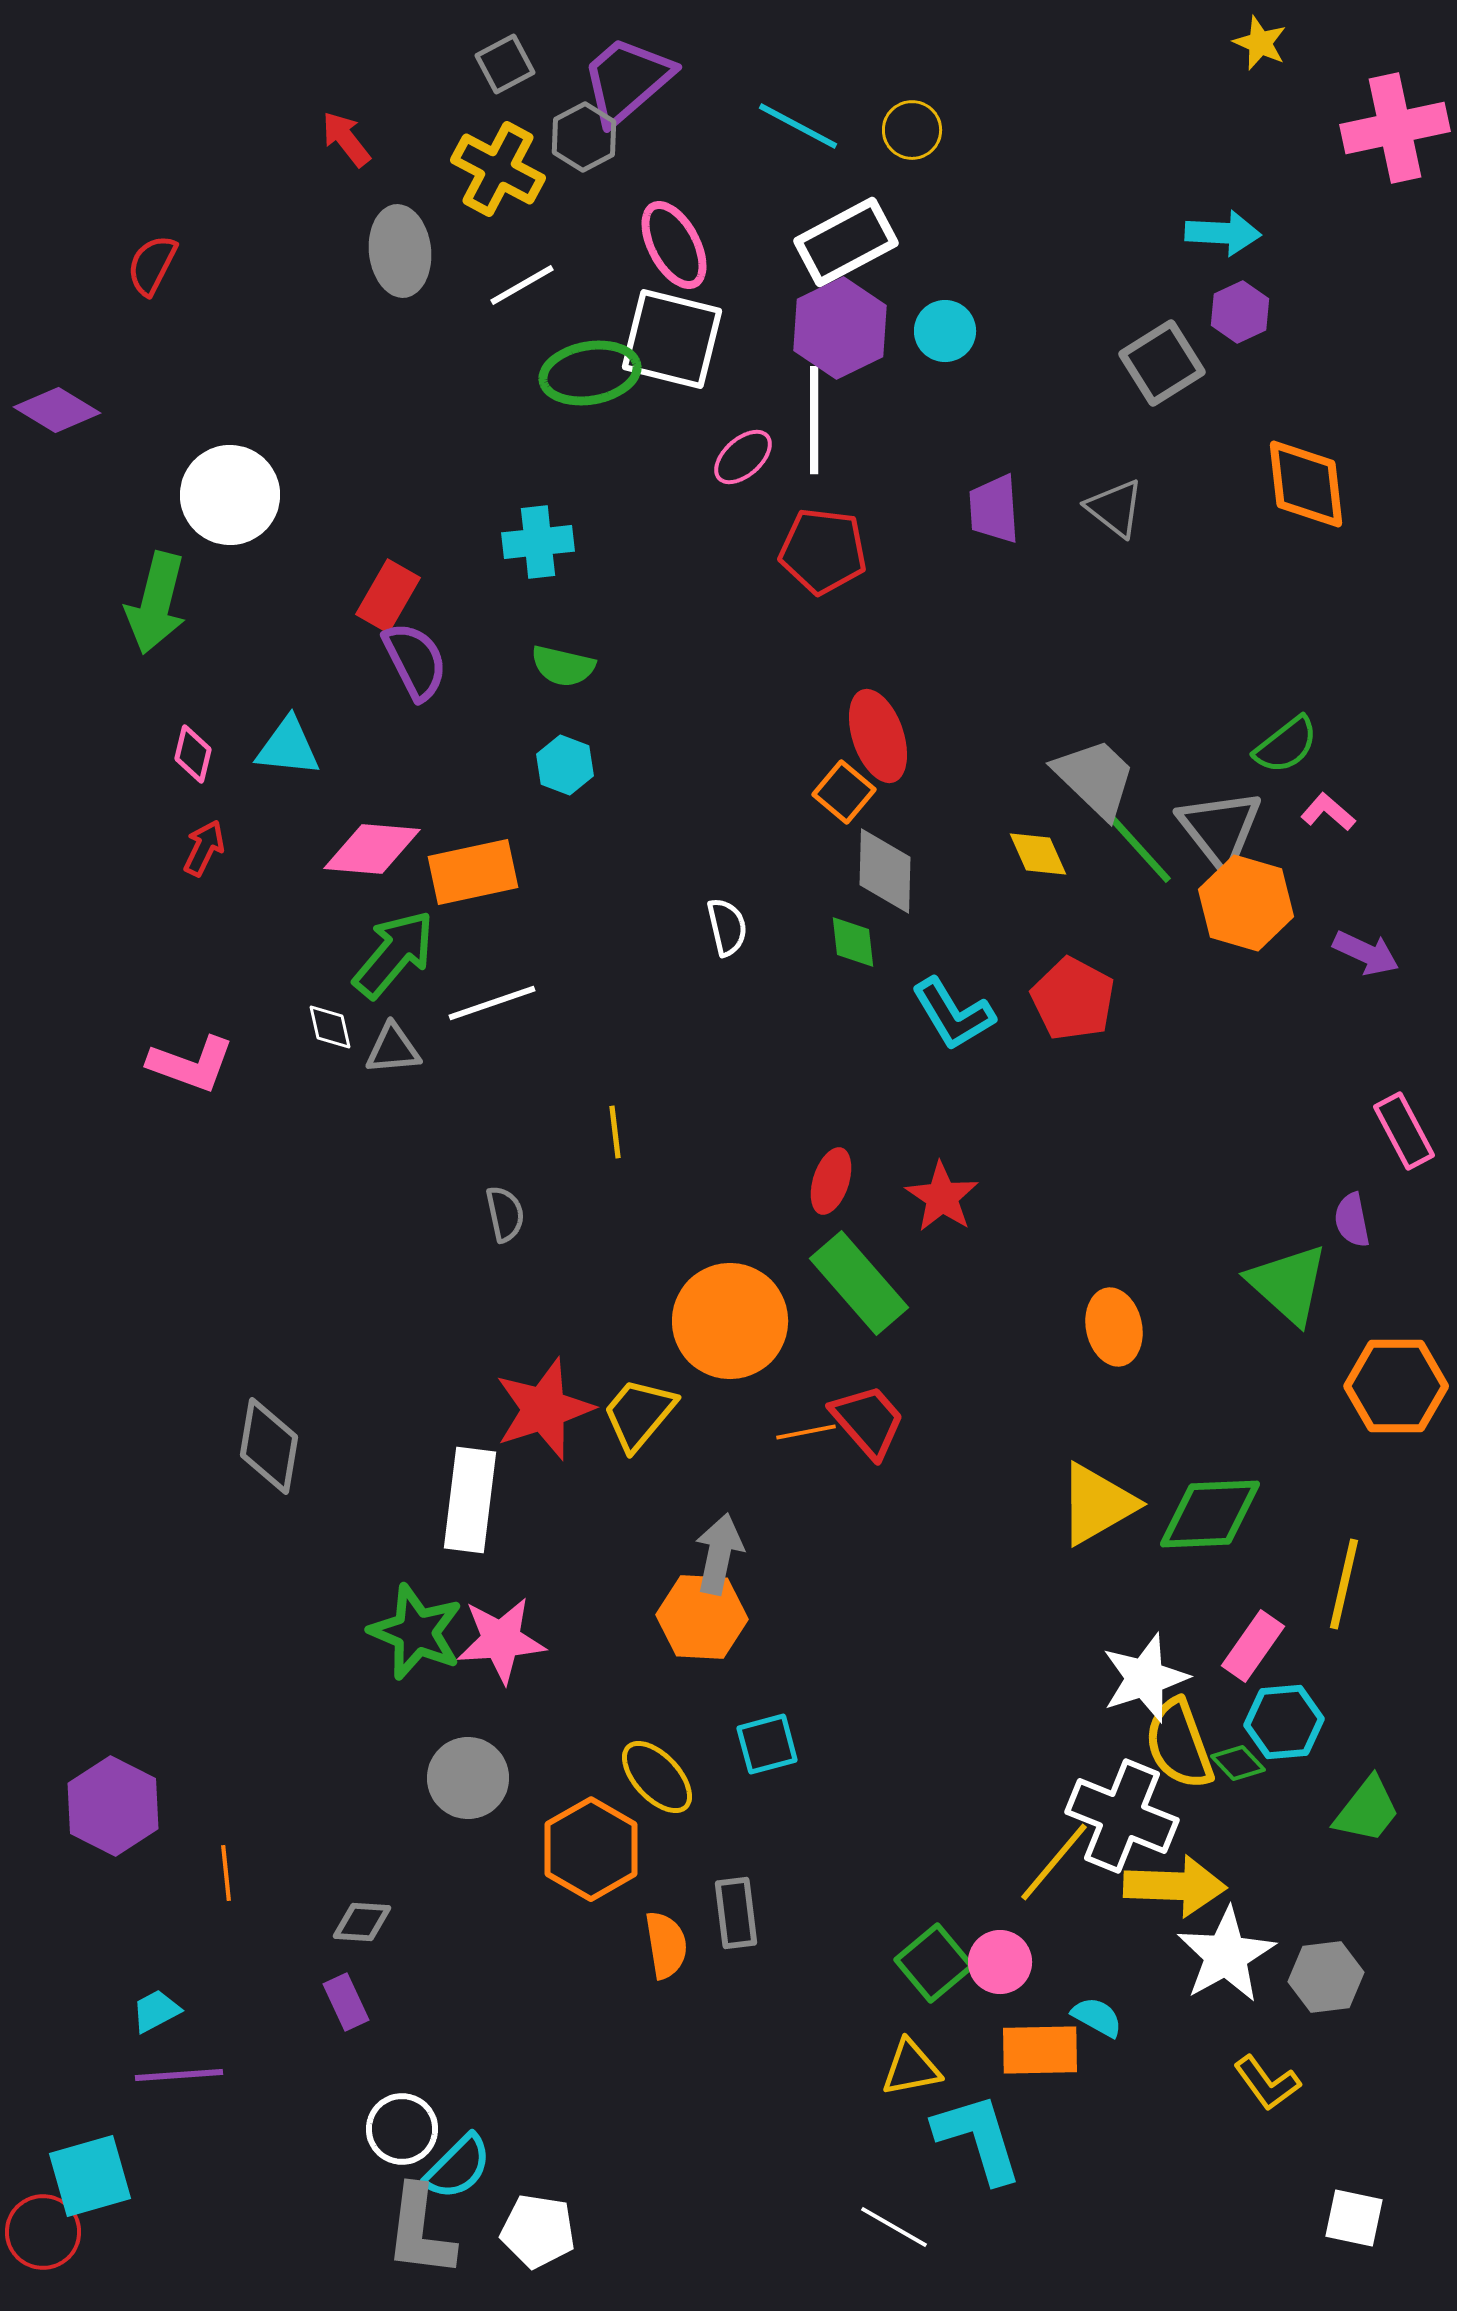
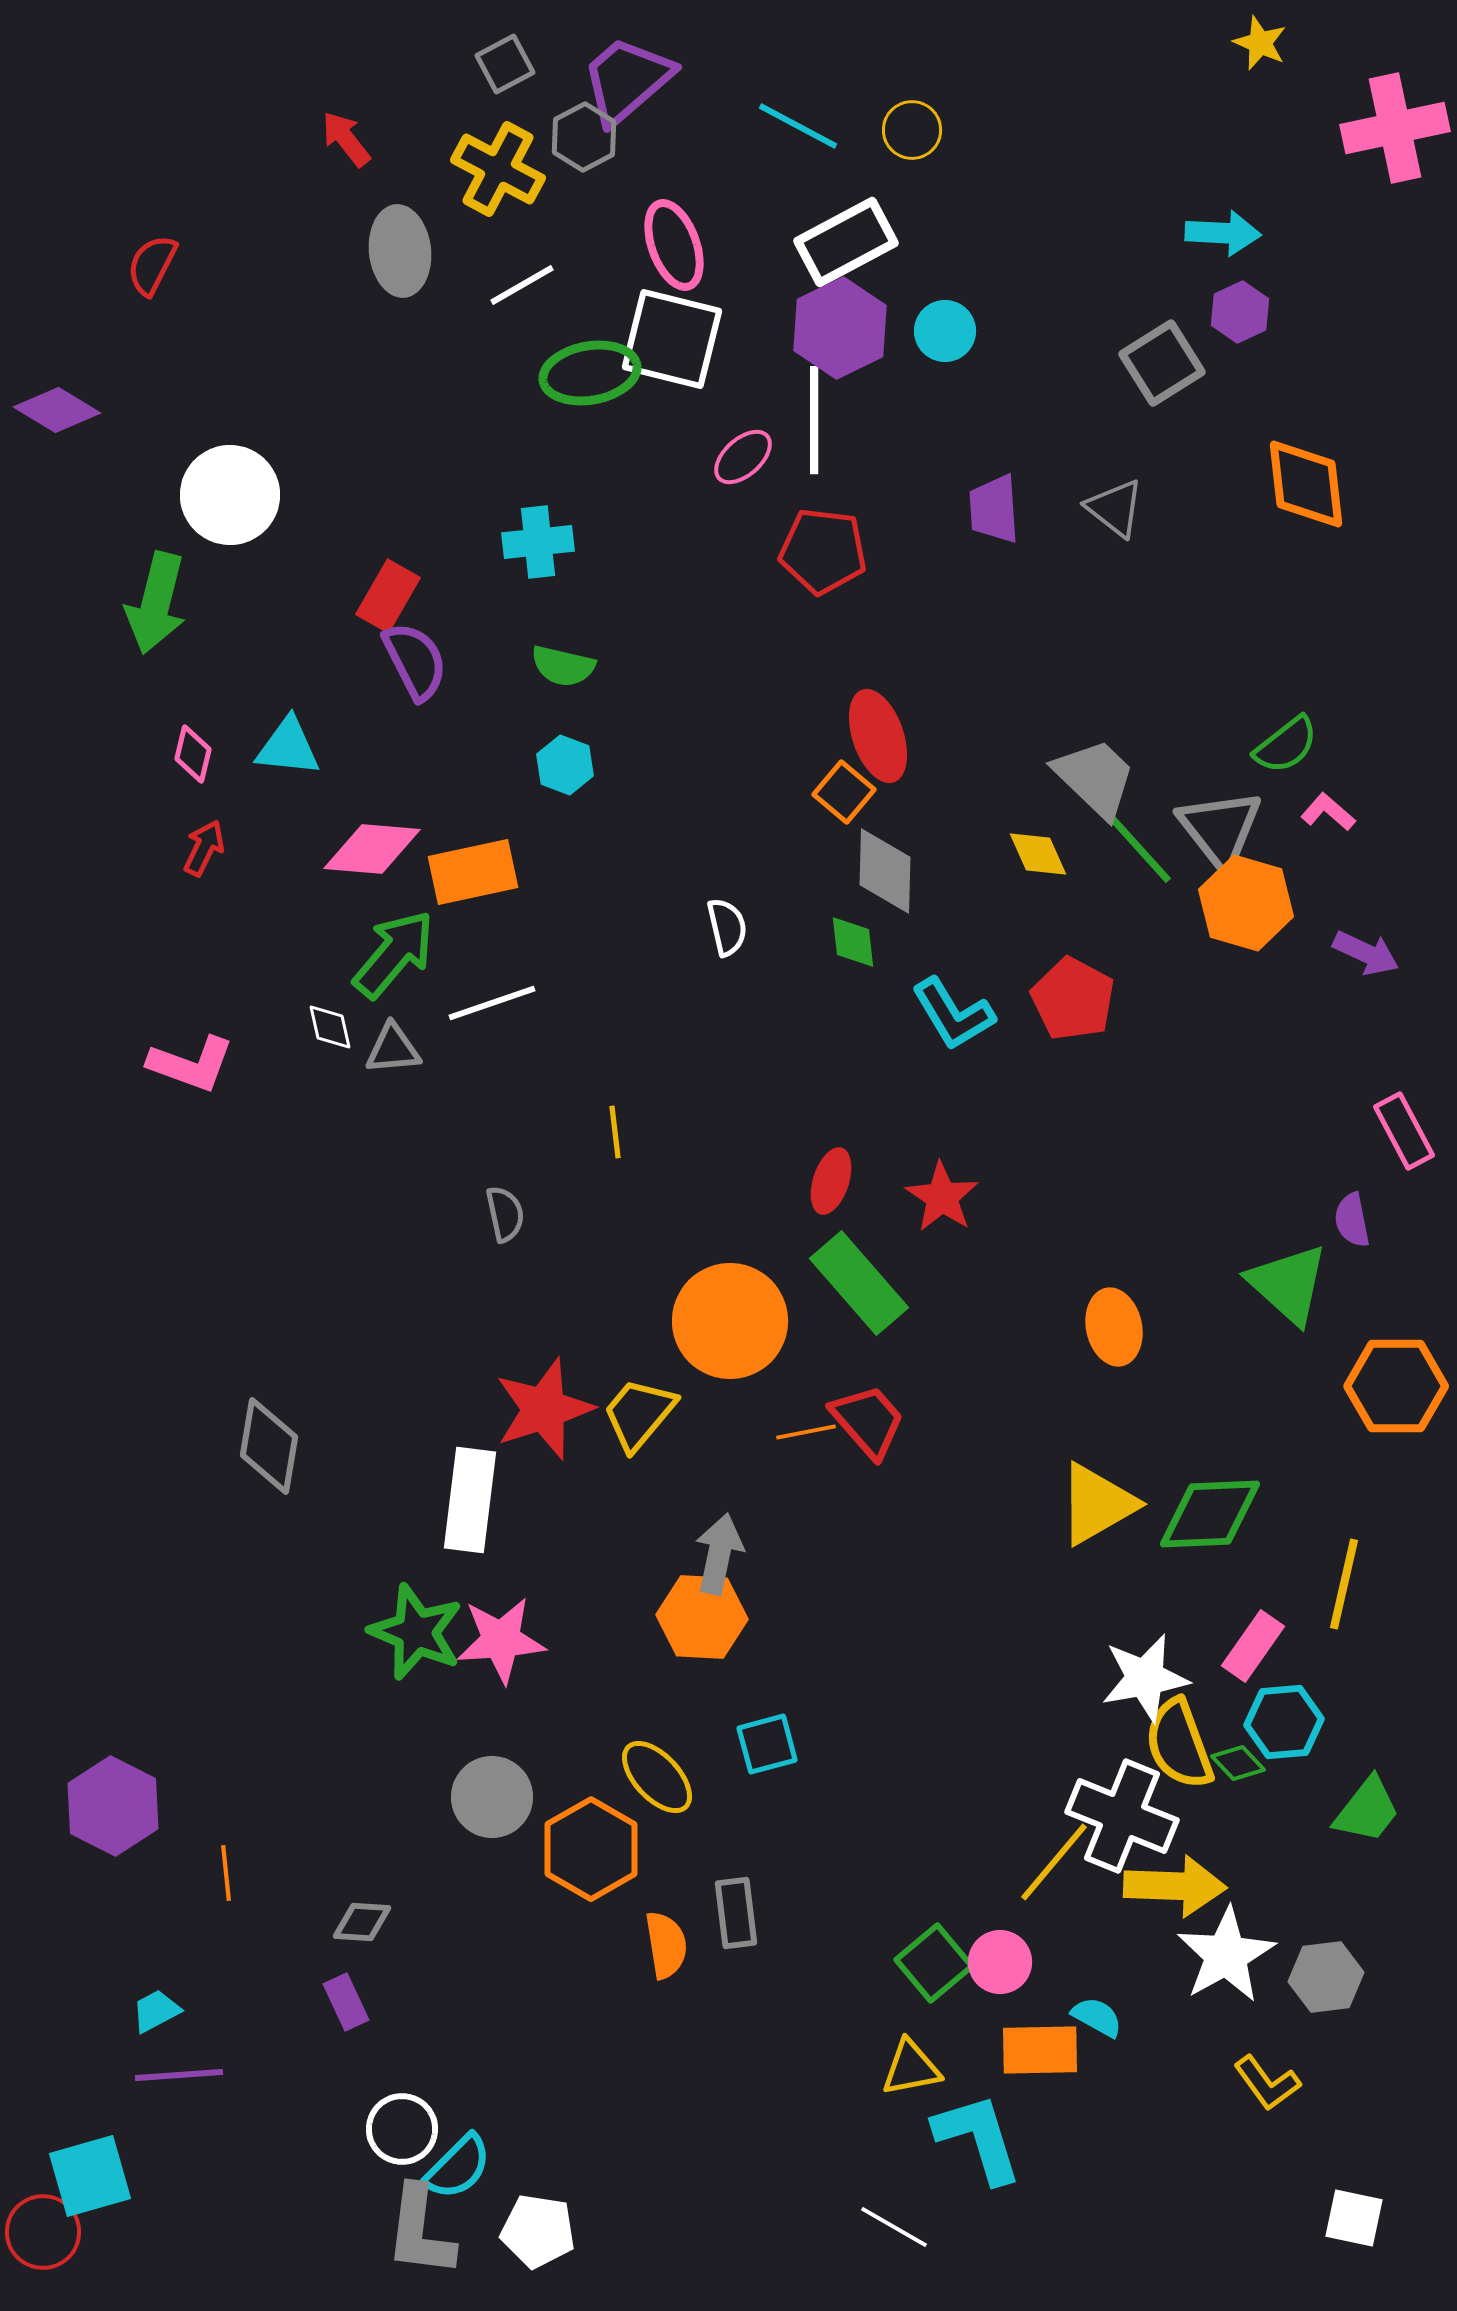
pink ellipse at (674, 245): rotated 8 degrees clockwise
white star at (1145, 1678): rotated 8 degrees clockwise
gray circle at (468, 1778): moved 24 px right, 19 px down
